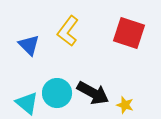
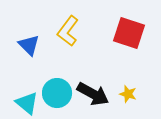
black arrow: moved 1 px down
yellow star: moved 3 px right, 11 px up
